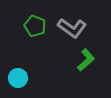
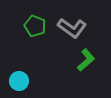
cyan circle: moved 1 px right, 3 px down
